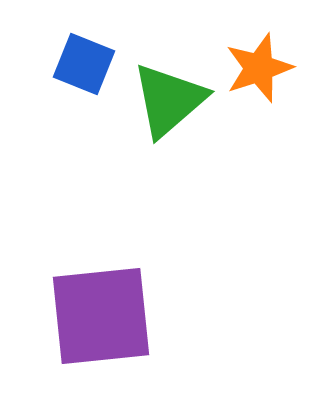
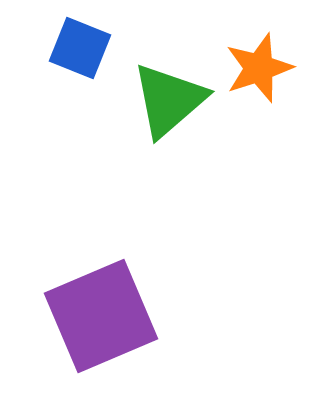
blue square: moved 4 px left, 16 px up
purple square: rotated 17 degrees counterclockwise
